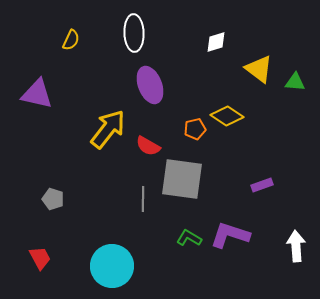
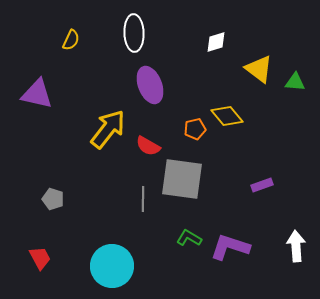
yellow diamond: rotated 16 degrees clockwise
purple L-shape: moved 12 px down
